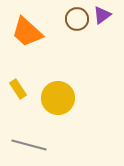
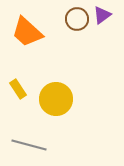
yellow circle: moved 2 px left, 1 px down
